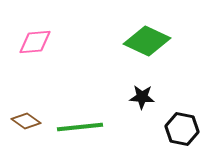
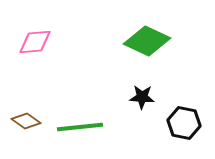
black hexagon: moved 2 px right, 6 px up
